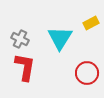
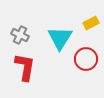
gray cross: moved 4 px up
red circle: moved 1 px left, 14 px up
